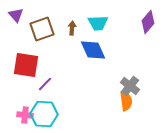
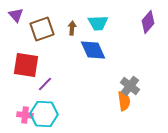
orange semicircle: moved 2 px left
